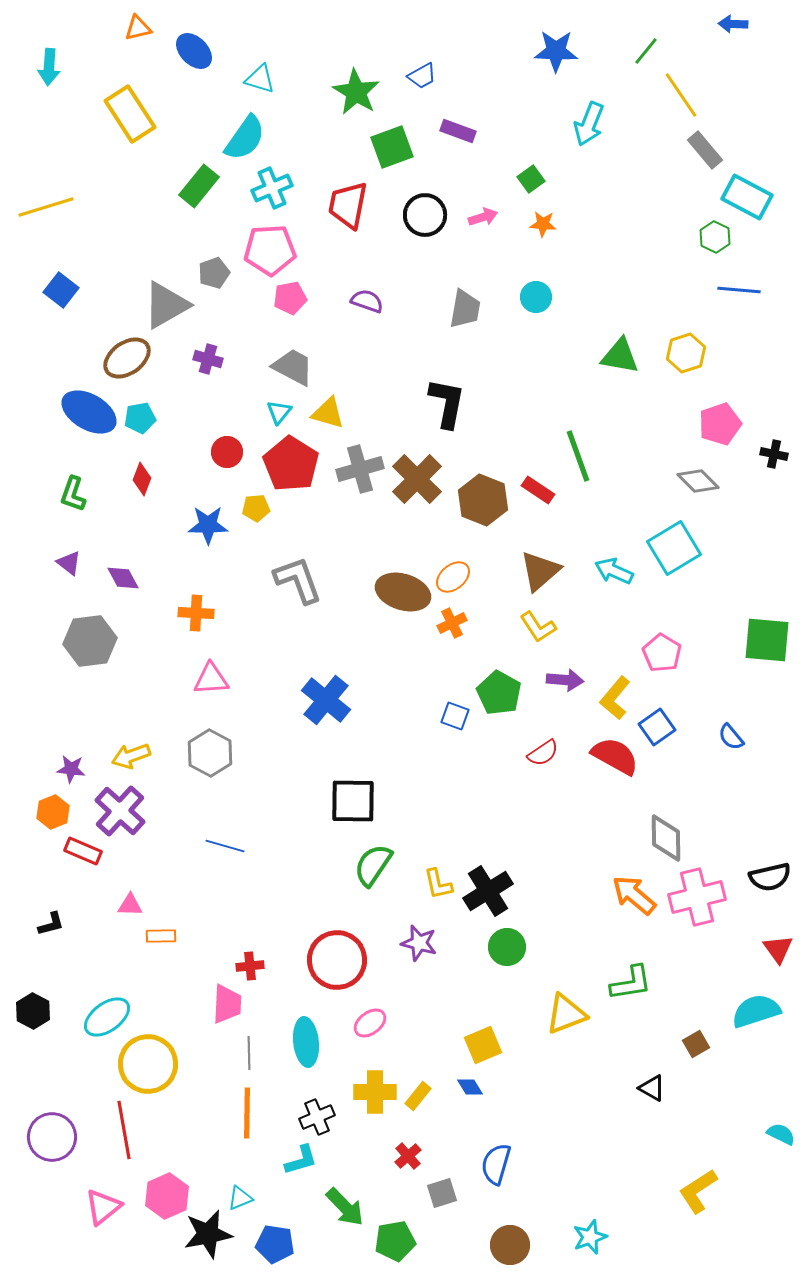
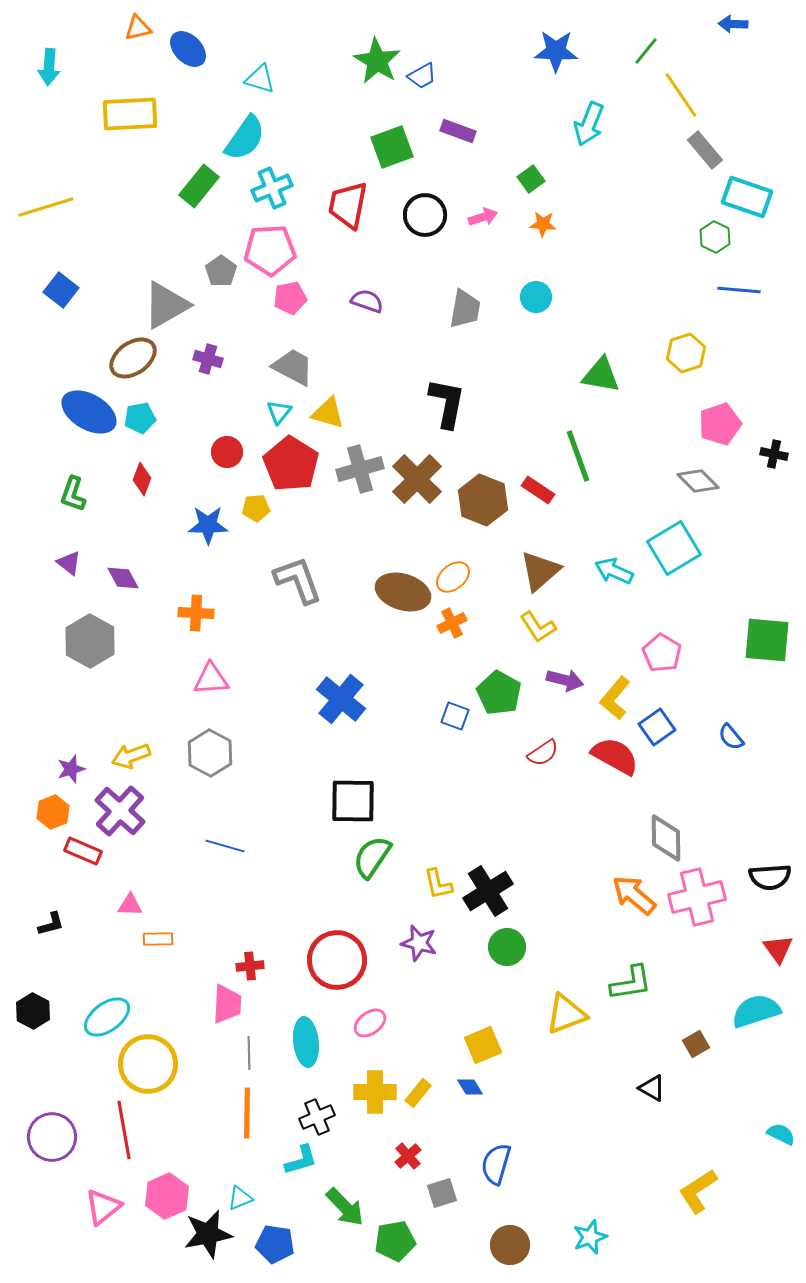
blue ellipse at (194, 51): moved 6 px left, 2 px up
green star at (356, 92): moved 21 px right, 31 px up
yellow rectangle at (130, 114): rotated 60 degrees counterclockwise
cyan rectangle at (747, 197): rotated 9 degrees counterclockwise
gray pentagon at (214, 273): moved 7 px right, 2 px up; rotated 16 degrees counterclockwise
green triangle at (620, 356): moved 19 px left, 19 px down
brown ellipse at (127, 358): moved 6 px right
gray hexagon at (90, 641): rotated 24 degrees counterclockwise
purple arrow at (565, 680): rotated 9 degrees clockwise
blue cross at (326, 700): moved 15 px right, 1 px up
purple star at (71, 769): rotated 24 degrees counterclockwise
green semicircle at (373, 865): moved 1 px left, 8 px up
black semicircle at (770, 877): rotated 9 degrees clockwise
orange rectangle at (161, 936): moved 3 px left, 3 px down
yellow rectangle at (418, 1096): moved 3 px up
